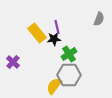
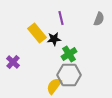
purple line: moved 4 px right, 9 px up
